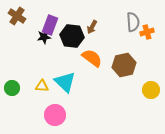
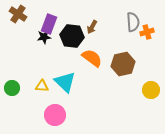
brown cross: moved 1 px right, 2 px up
purple rectangle: moved 1 px left, 1 px up
brown hexagon: moved 1 px left, 1 px up
